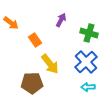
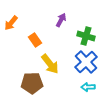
orange arrow: rotated 91 degrees clockwise
green cross: moved 3 px left, 3 px down
